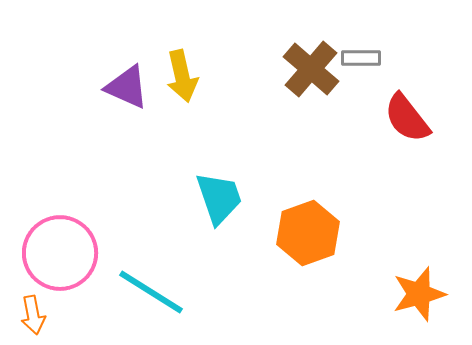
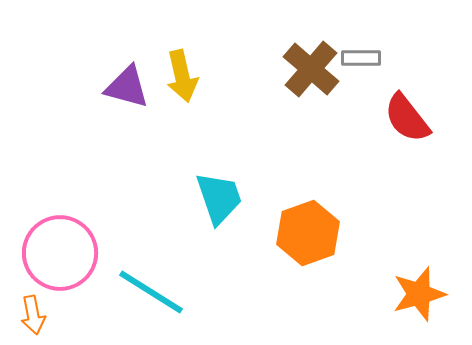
purple triangle: rotated 9 degrees counterclockwise
